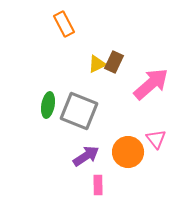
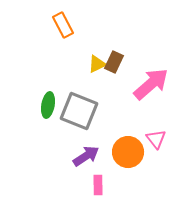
orange rectangle: moved 1 px left, 1 px down
